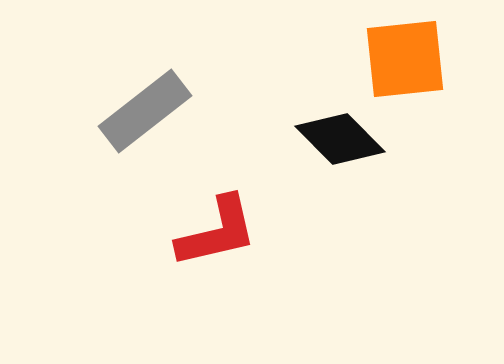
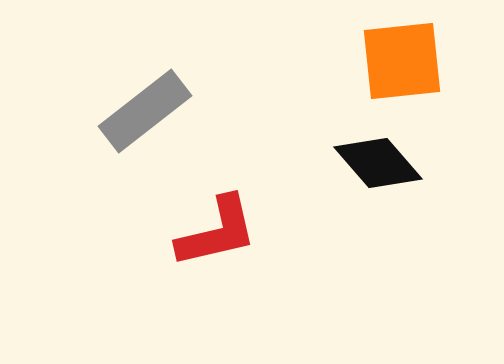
orange square: moved 3 px left, 2 px down
black diamond: moved 38 px right, 24 px down; rotated 4 degrees clockwise
